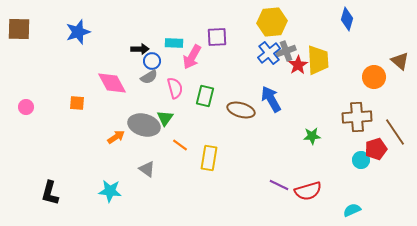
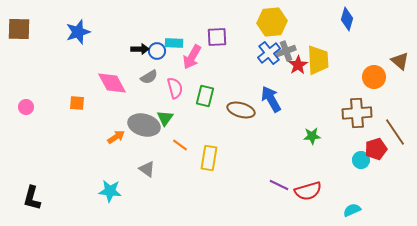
blue circle: moved 5 px right, 10 px up
brown cross: moved 4 px up
black L-shape: moved 18 px left, 5 px down
